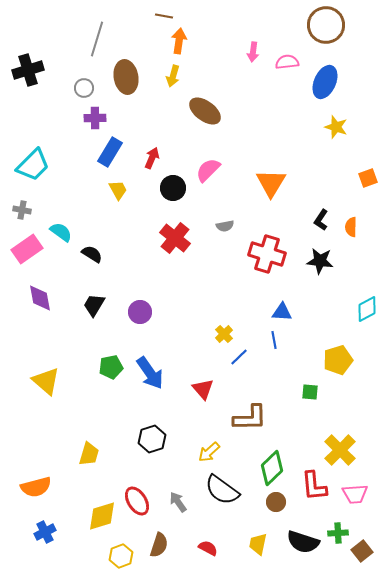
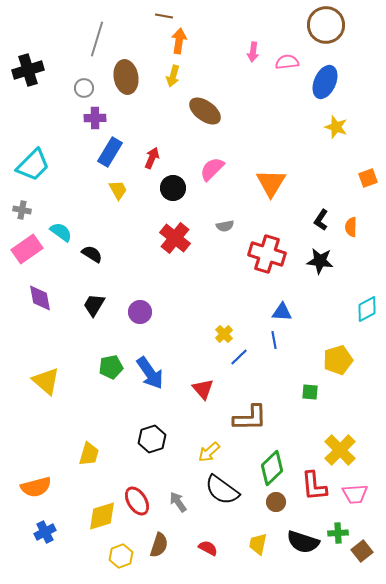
pink semicircle at (208, 170): moved 4 px right, 1 px up
